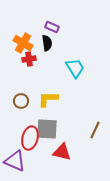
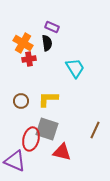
gray square: rotated 15 degrees clockwise
red ellipse: moved 1 px right, 1 px down
